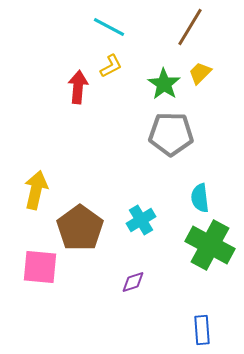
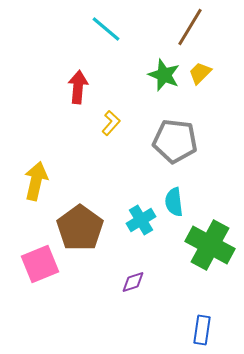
cyan line: moved 3 px left, 2 px down; rotated 12 degrees clockwise
yellow L-shape: moved 57 px down; rotated 20 degrees counterclockwise
green star: moved 9 px up; rotated 12 degrees counterclockwise
gray pentagon: moved 4 px right, 7 px down; rotated 6 degrees clockwise
yellow arrow: moved 9 px up
cyan semicircle: moved 26 px left, 4 px down
pink square: moved 3 px up; rotated 27 degrees counterclockwise
blue rectangle: rotated 12 degrees clockwise
